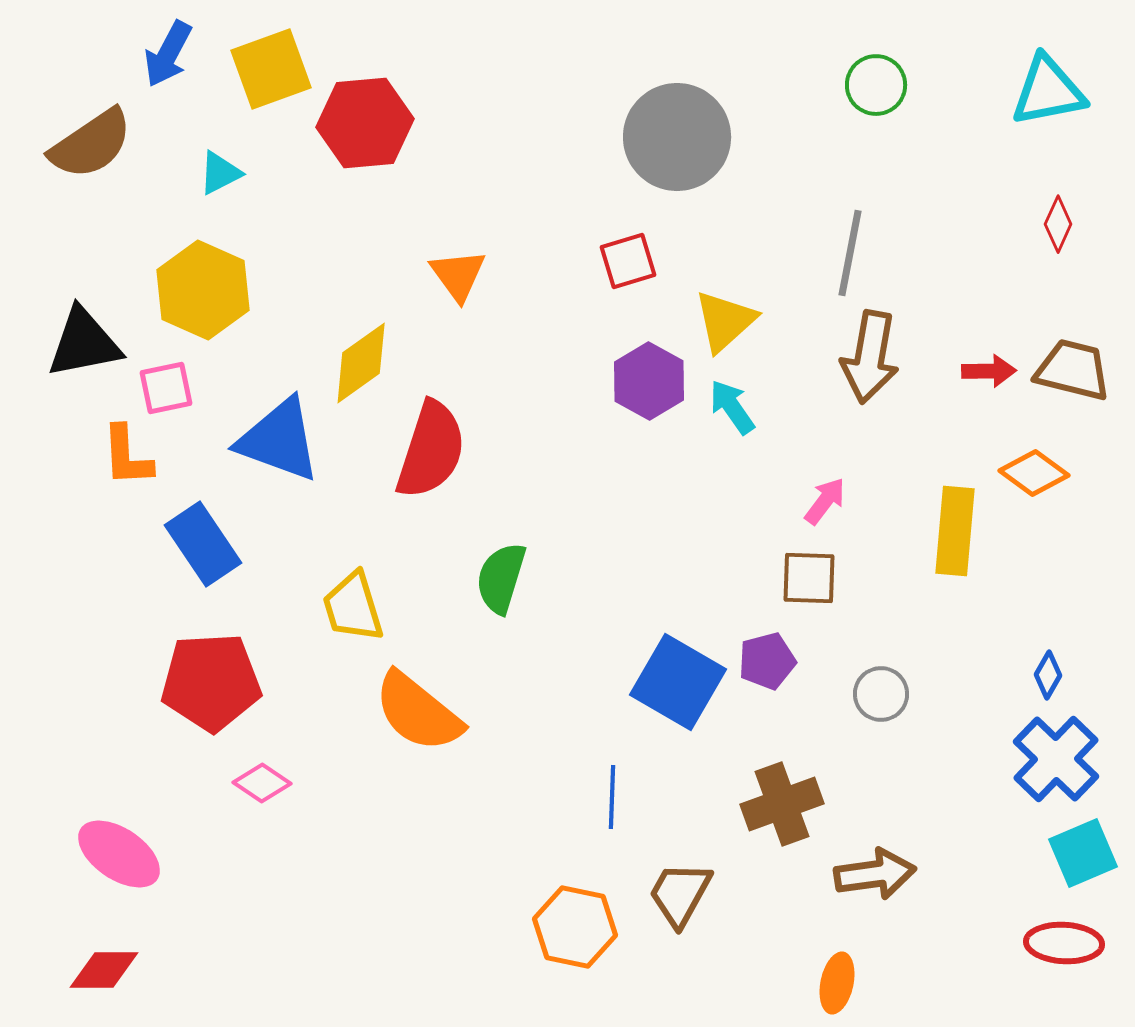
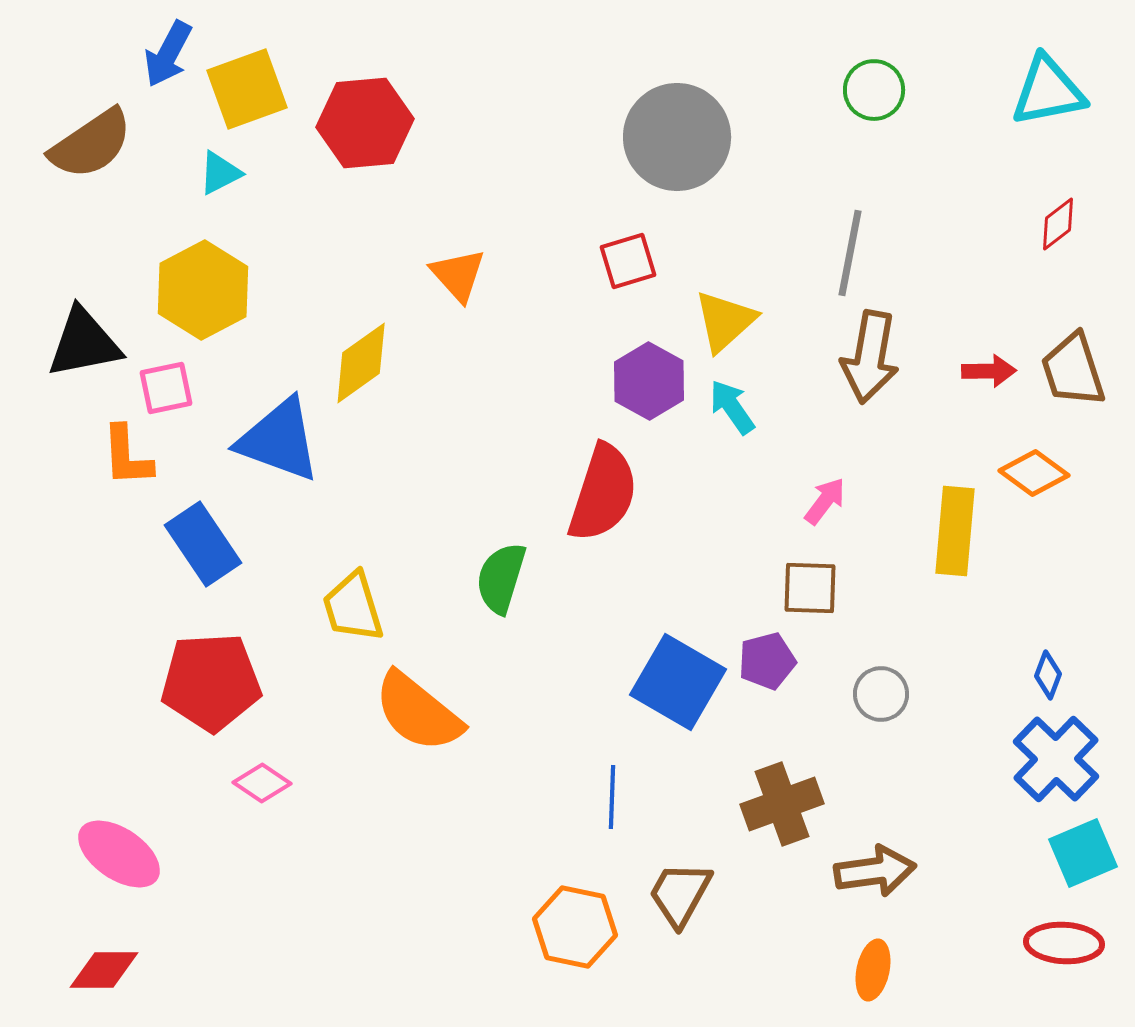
yellow square at (271, 69): moved 24 px left, 20 px down
green circle at (876, 85): moved 2 px left, 5 px down
red diamond at (1058, 224): rotated 28 degrees clockwise
orange triangle at (458, 275): rotated 6 degrees counterclockwise
yellow hexagon at (203, 290): rotated 8 degrees clockwise
brown trapezoid at (1073, 370): rotated 122 degrees counterclockwise
red semicircle at (431, 450): moved 172 px right, 43 px down
brown square at (809, 578): moved 1 px right, 10 px down
blue diamond at (1048, 675): rotated 9 degrees counterclockwise
brown arrow at (875, 874): moved 3 px up
orange ellipse at (837, 983): moved 36 px right, 13 px up
